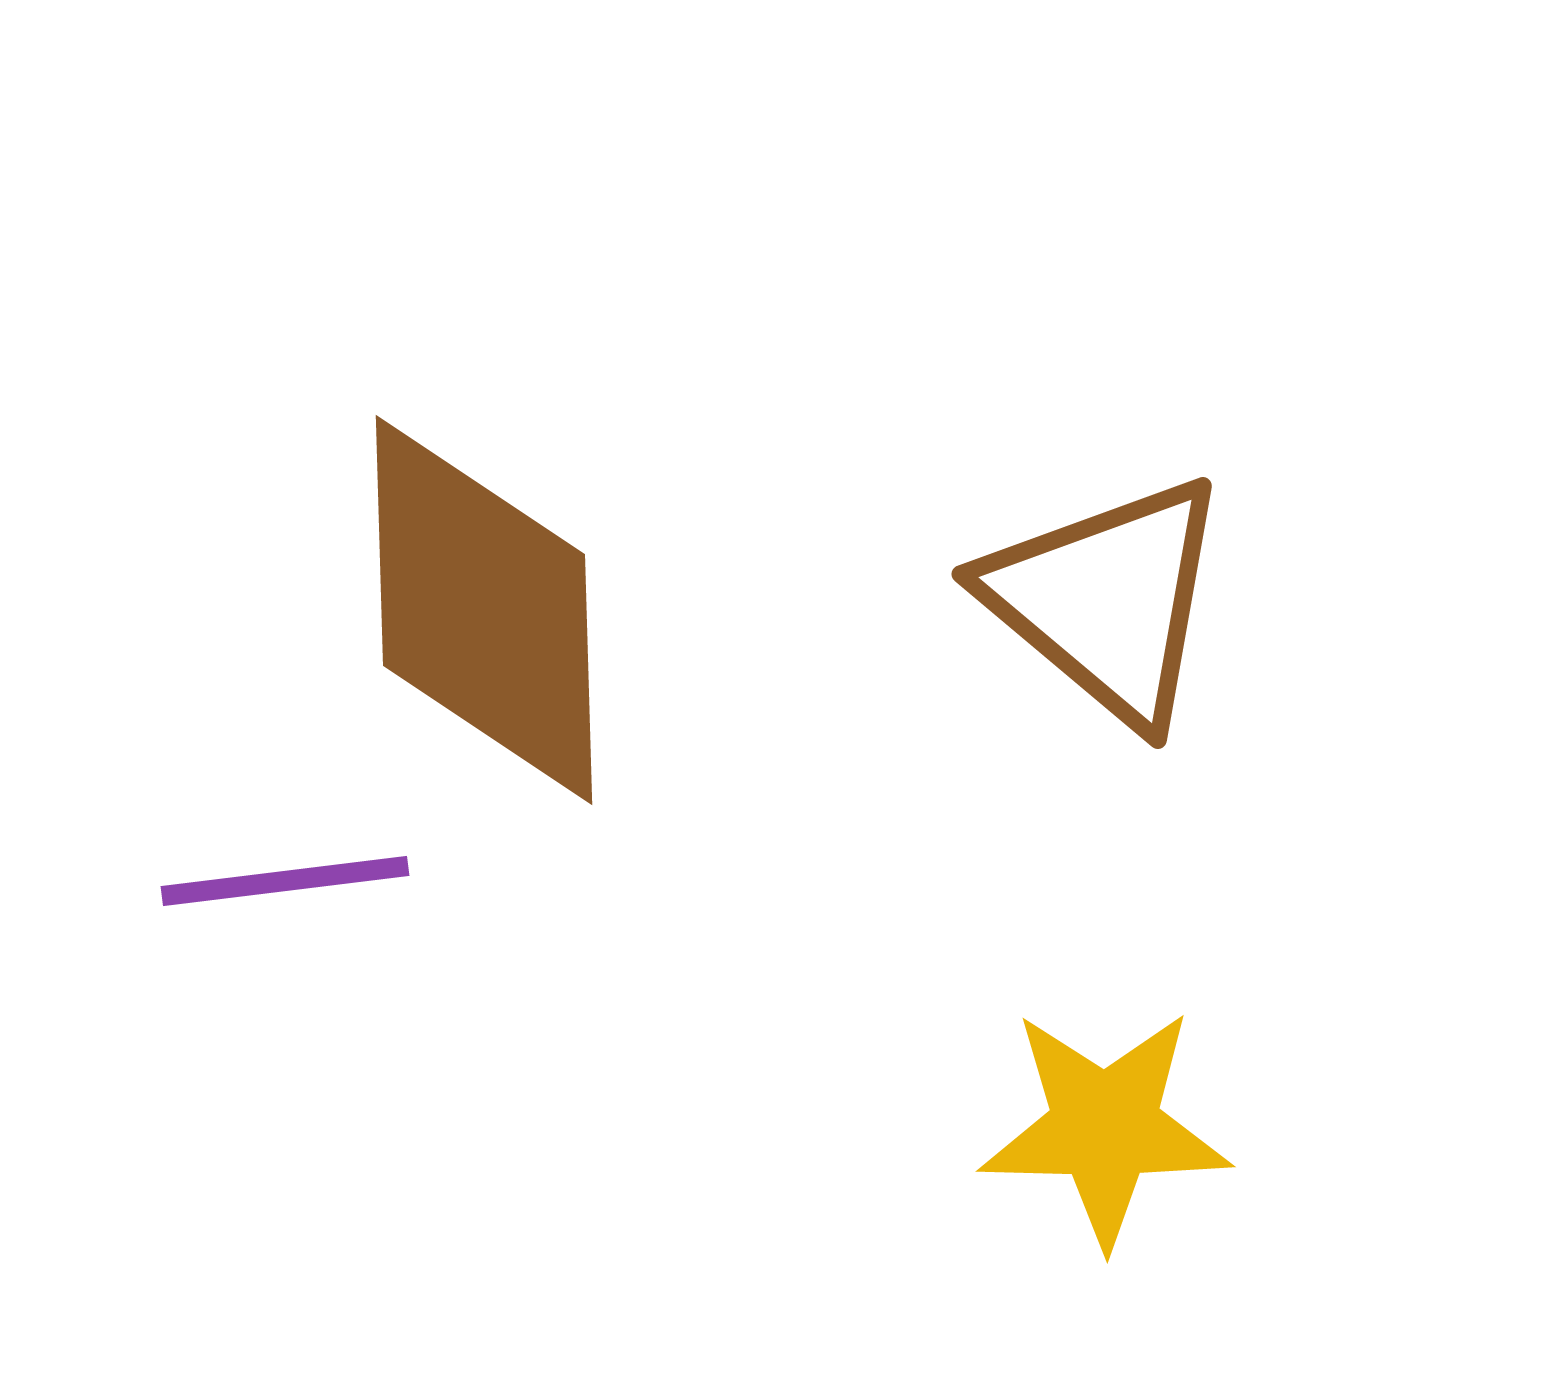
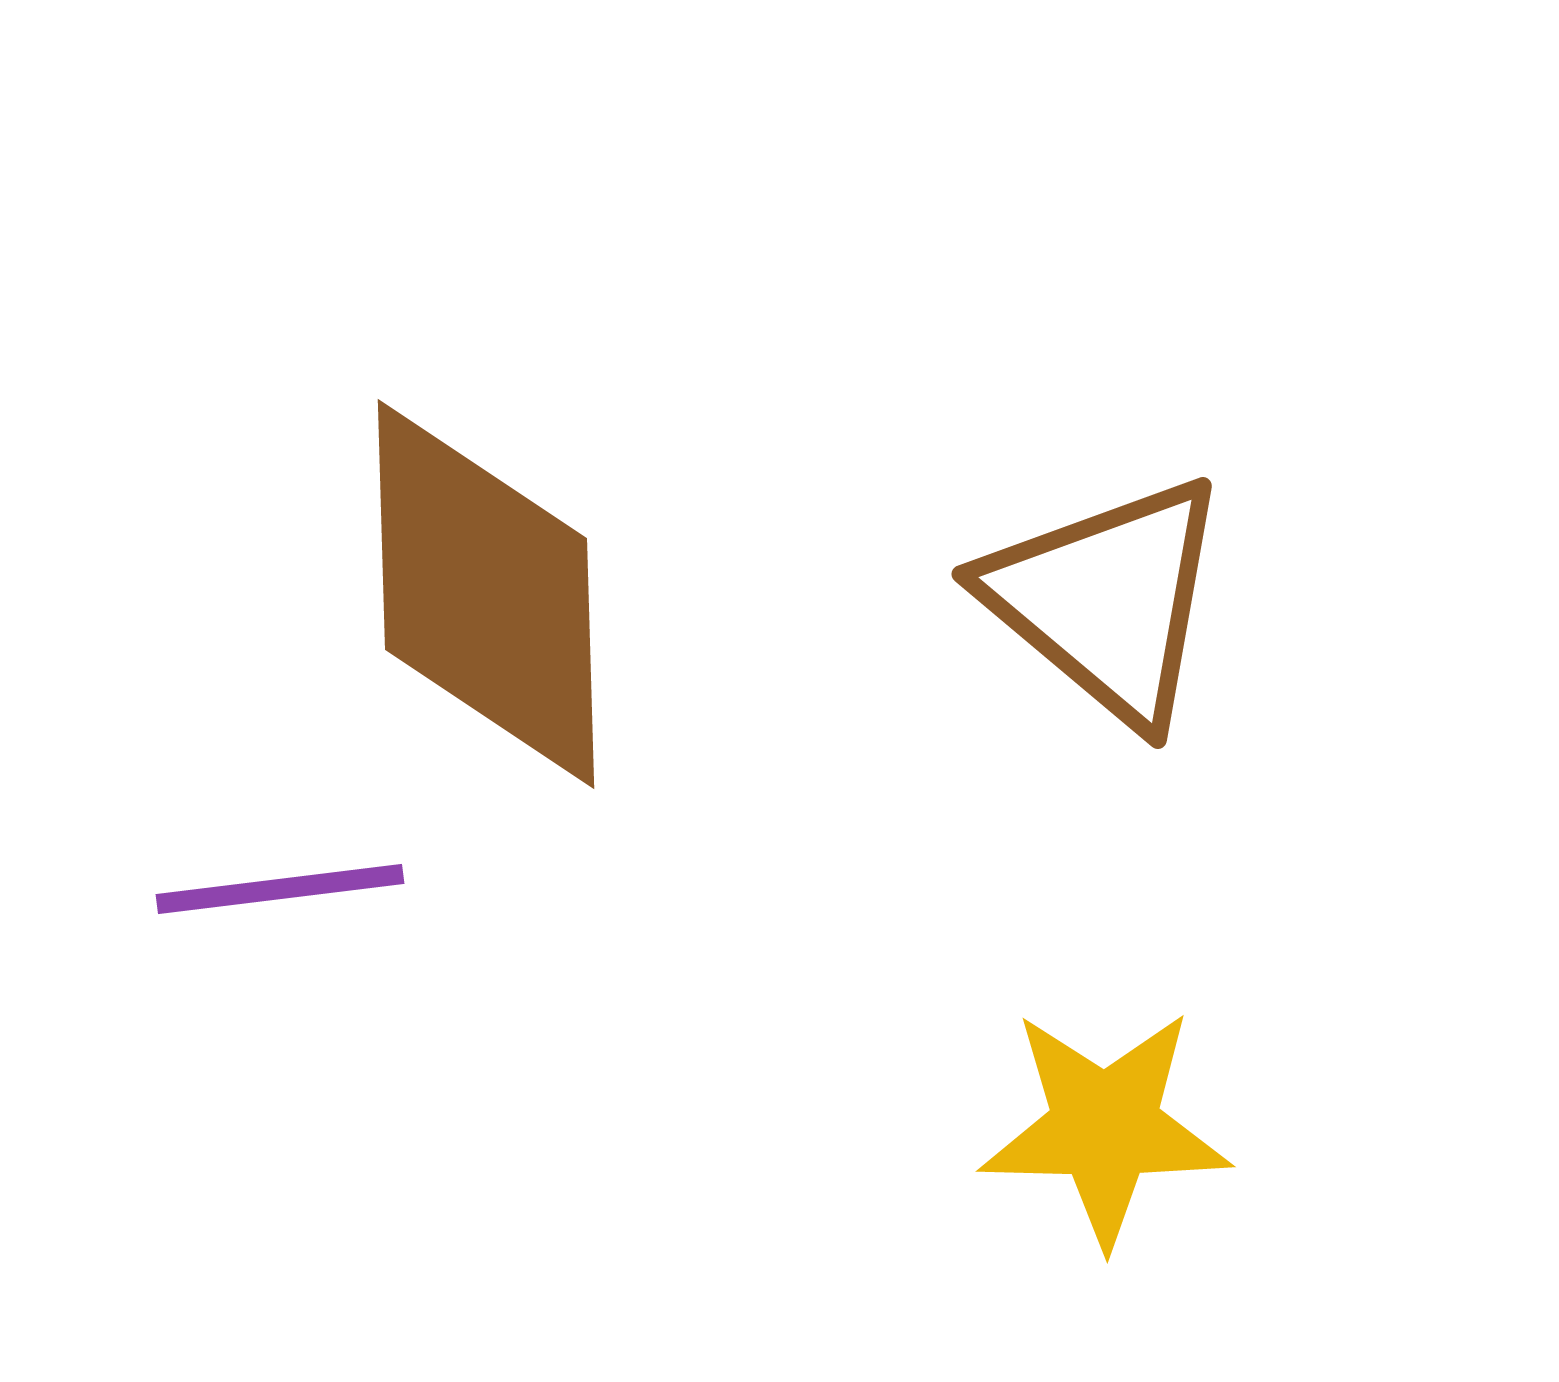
brown diamond: moved 2 px right, 16 px up
purple line: moved 5 px left, 8 px down
